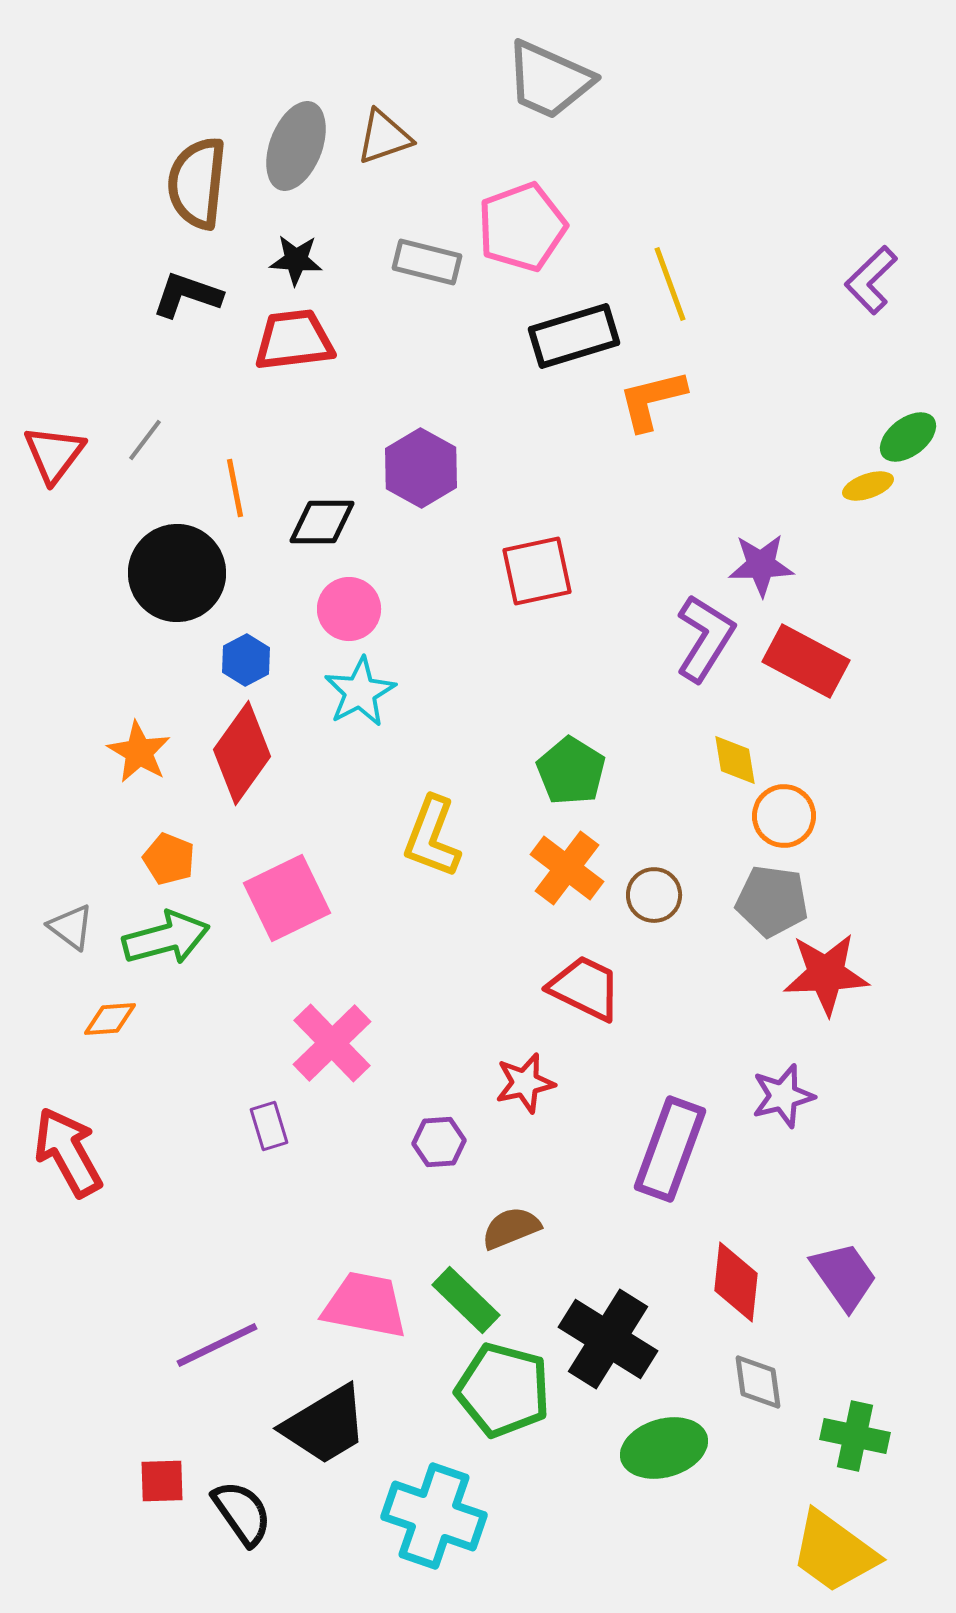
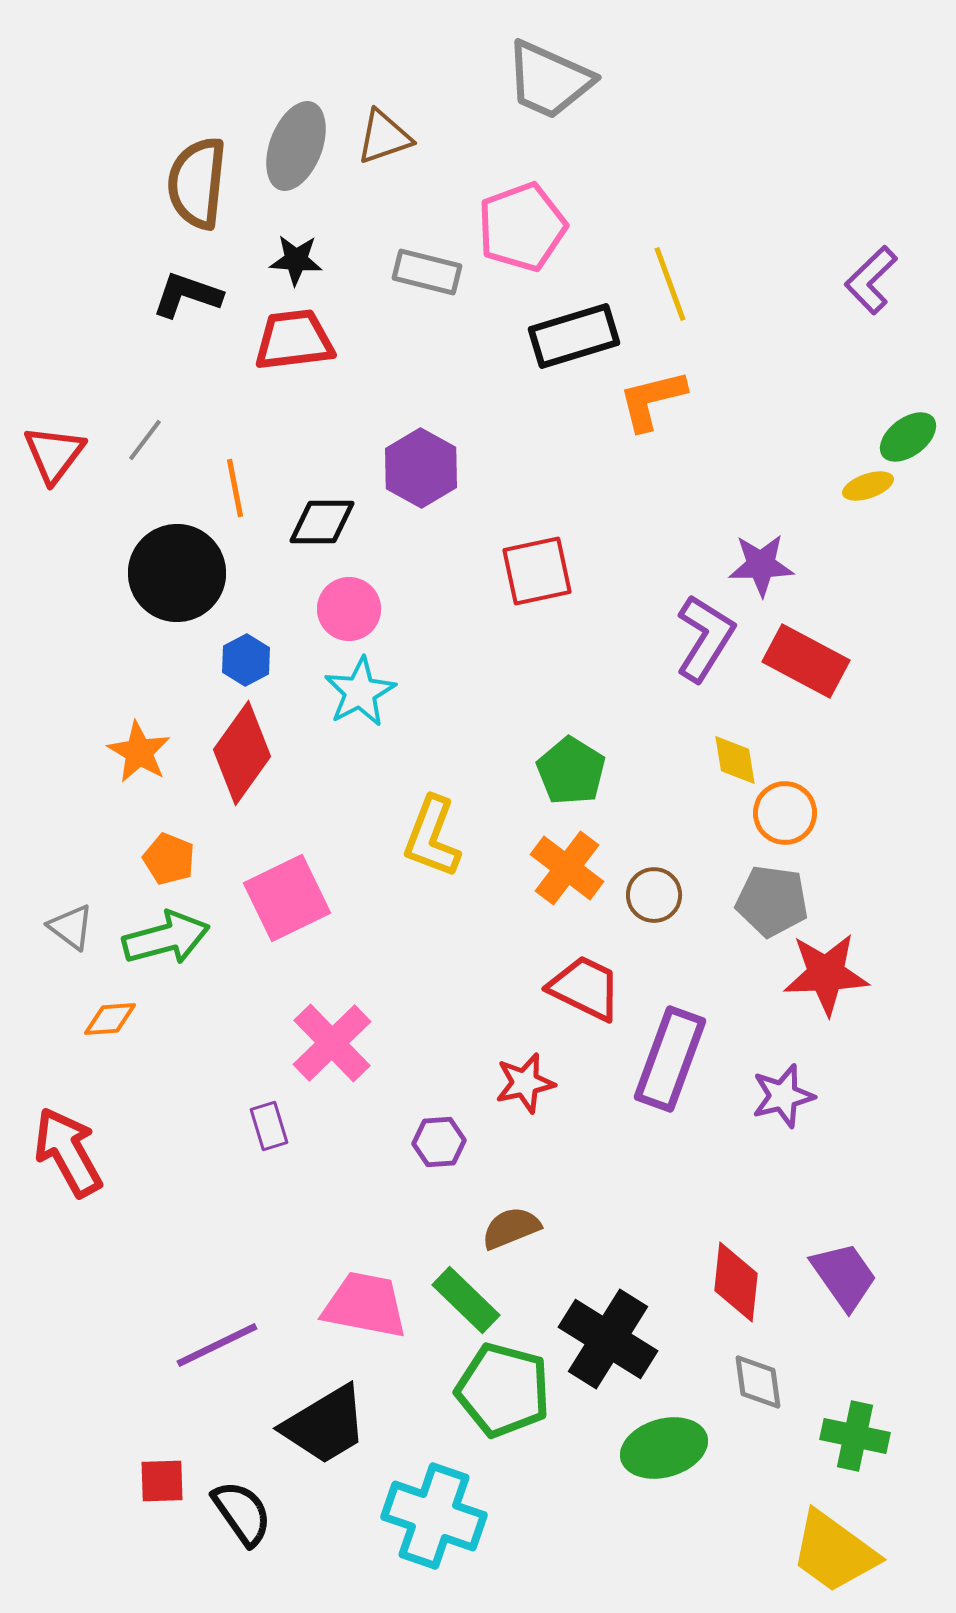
gray rectangle at (427, 262): moved 10 px down
orange circle at (784, 816): moved 1 px right, 3 px up
purple rectangle at (670, 1149): moved 90 px up
